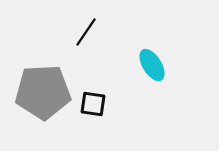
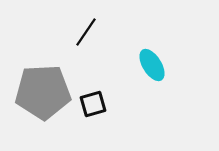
black square: rotated 24 degrees counterclockwise
